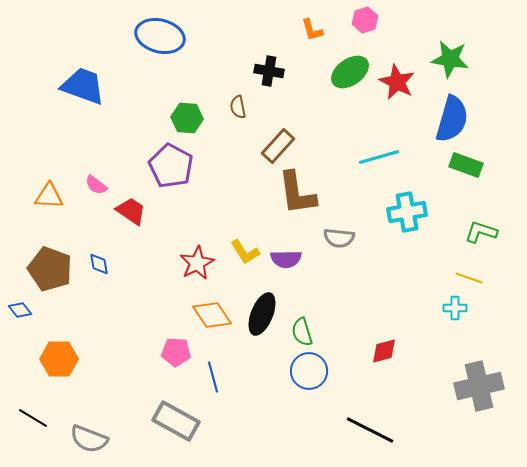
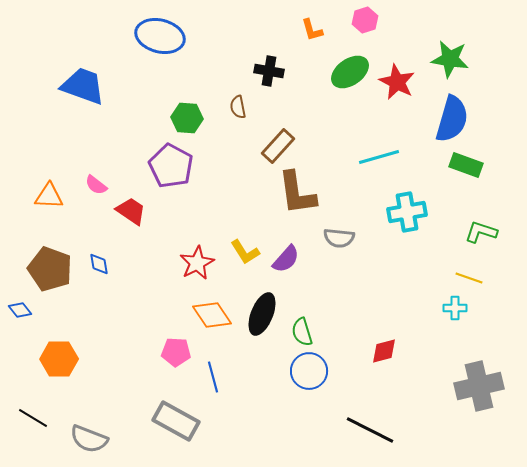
purple semicircle at (286, 259): rotated 48 degrees counterclockwise
